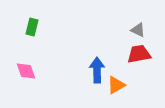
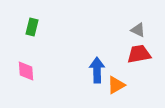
pink diamond: rotated 15 degrees clockwise
